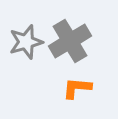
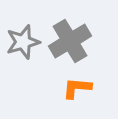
gray star: moved 3 px left
